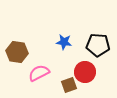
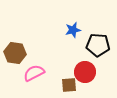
blue star: moved 9 px right, 12 px up; rotated 21 degrees counterclockwise
brown hexagon: moved 2 px left, 1 px down
pink semicircle: moved 5 px left
brown square: rotated 14 degrees clockwise
